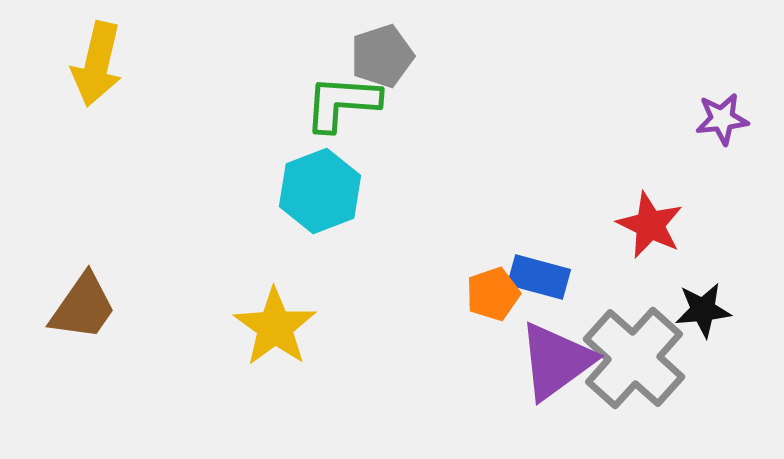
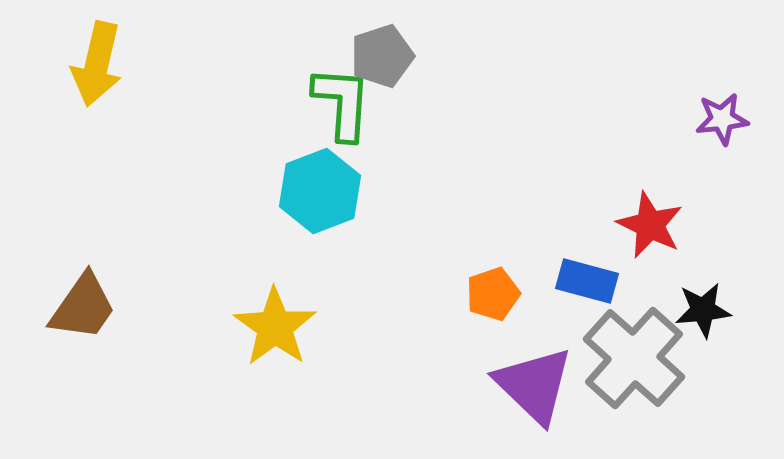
green L-shape: rotated 90 degrees clockwise
blue rectangle: moved 48 px right, 4 px down
purple triangle: moved 22 px left, 24 px down; rotated 40 degrees counterclockwise
